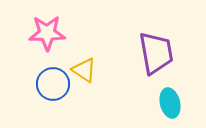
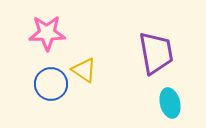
blue circle: moved 2 px left
